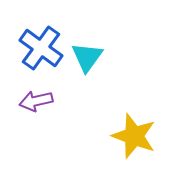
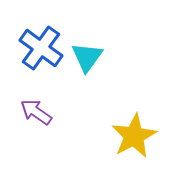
purple arrow: moved 11 px down; rotated 48 degrees clockwise
yellow star: rotated 24 degrees clockwise
